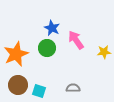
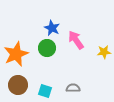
cyan square: moved 6 px right
